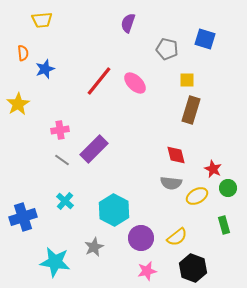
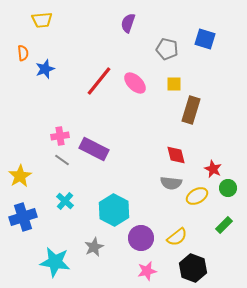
yellow square: moved 13 px left, 4 px down
yellow star: moved 2 px right, 72 px down
pink cross: moved 6 px down
purple rectangle: rotated 72 degrees clockwise
green rectangle: rotated 60 degrees clockwise
